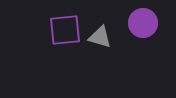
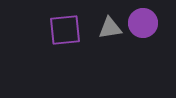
gray triangle: moved 10 px right, 9 px up; rotated 25 degrees counterclockwise
